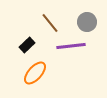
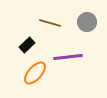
brown line: rotated 35 degrees counterclockwise
purple line: moved 3 px left, 11 px down
